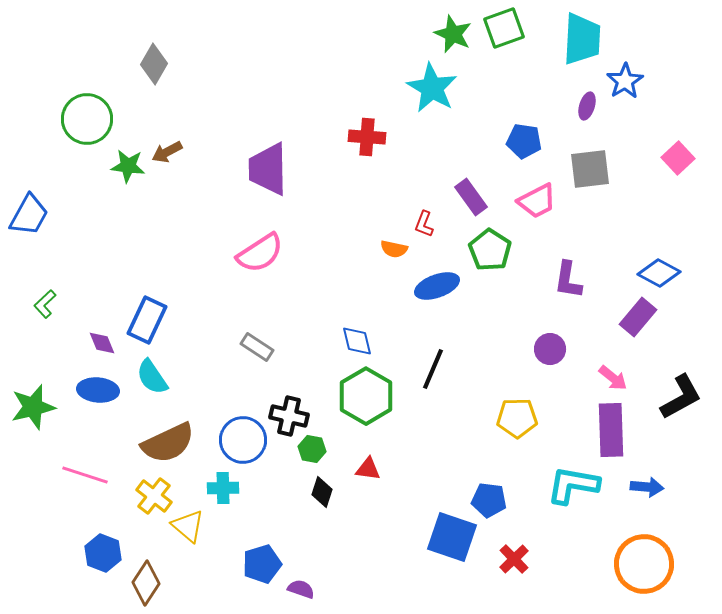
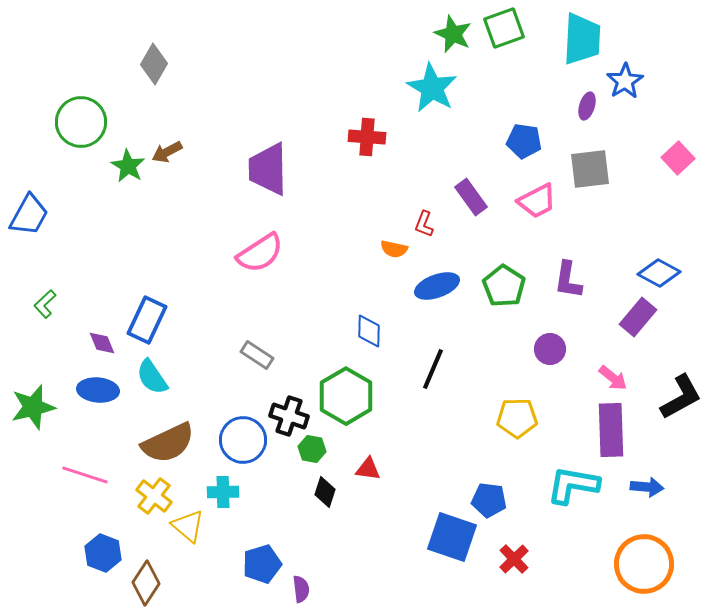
green circle at (87, 119): moved 6 px left, 3 px down
green star at (128, 166): rotated 24 degrees clockwise
green pentagon at (490, 250): moved 14 px right, 36 px down
blue diamond at (357, 341): moved 12 px right, 10 px up; rotated 16 degrees clockwise
gray rectangle at (257, 347): moved 8 px down
green hexagon at (366, 396): moved 20 px left
black cross at (289, 416): rotated 6 degrees clockwise
cyan cross at (223, 488): moved 4 px down
black diamond at (322, 492): moved 3 px right
purple semicircle at (301, 589): rotated 64 degrees clockwise
